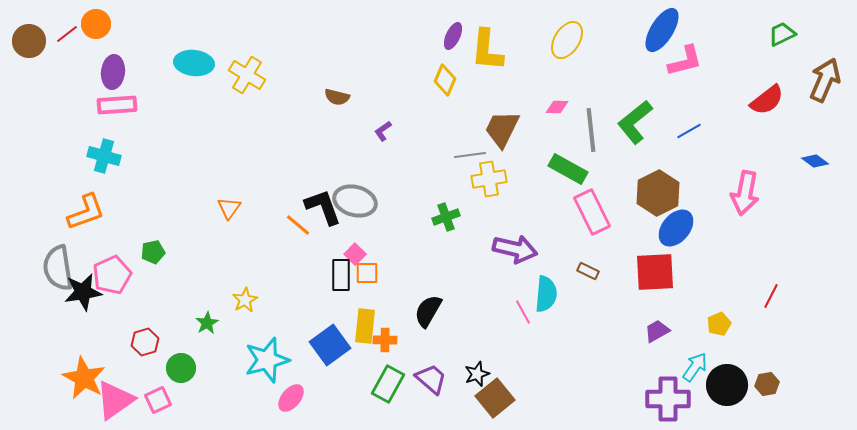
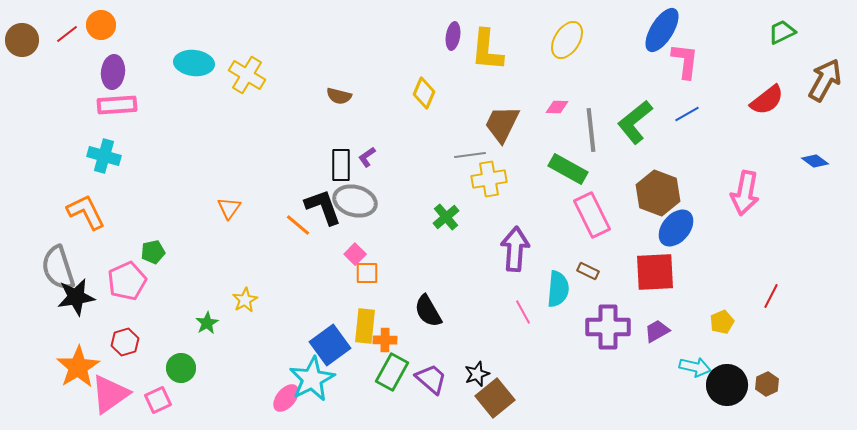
orange circle at (96, 24): moved 5 px right, 1 px down
green trapezoid at (782, 34): moved 2 px up
purple ellipse at (453, 36): rotated 16 degrees counterclockwise
brown circle at (29, 41): moved 7 px left, 1 px up
pink L-shape at (685, 61): rotated 69 degrees counterclockwise
yellow diamond at (445, 80): moved 21 px left, 13 px down
brown arrow at (825, 80): rotated 6 degrees clockwise
brown semicircle at (337, 97): moved 2 px right, 1 px up
brown trapezoid at (502, 129): moved 5 px up
purple L-shape at (383, 131): moved 16 px left, 26 px down
blue line at (689, 131): moved 2 px left, 17 px up
brown hexagon at (658, 193): rotated 12 degrees counterclockwise
orange L-shape at (86, 212): rotated 96 degrees counterclockwise
pink rectangle at (592, 212): moved 3 px down
green cross at (446, 217): rotated 20 degrees counterclockwise
purple arrow at (515, 249): rotated 99 degrees counterclockwise
gray semicircle at (58, 268): rotated 9 degrees counterclockwise
pink pentagon at (112, 275): moved 15 px right, 6 px down
black rectangle at (341, 275): moved 110 px up
black star at (83, 292): moved 7 px left, 5 px down
cyan semicircle at (546, 294): moved 12 px right, 5 px up
black semicircle at (428, 311): rotated 60 degrees counterclockwise
yellow pentagon at (719, 324): moved 3 px right, 2 px up
red hexagon at (145, 342): moved 20 px left
cyan star at (267, 360): moved 45 px right, 19 px down; rotated 12 degrees counterclockwise
cyan arrow at (695, 367): rotated 68 degrees clockwise
orange star at (84, 378): moved 6 px left, 11 px up; rotated 12 degrees clockwise
green rectangle at (388, 384): moved 4 px right, 12 px up
brown hexagon at (767, 384): rotated 15 degrees counterclockwise
pink ellipse at (291, 398): moved 5 px left
purple cross at (668, 399): moved 60 px left, 72 px up
pink triangle at (115, 400): moved 5 px left, 6 px up
